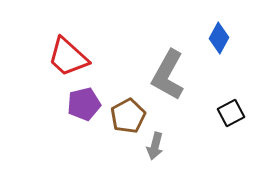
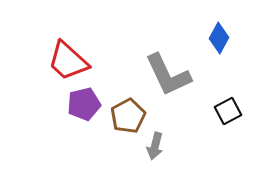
red trapezoid: moved 4 px down
gray L-shape: rotated 54 degrees counterclockwise
black square: moved 3 px left, 2 px up
